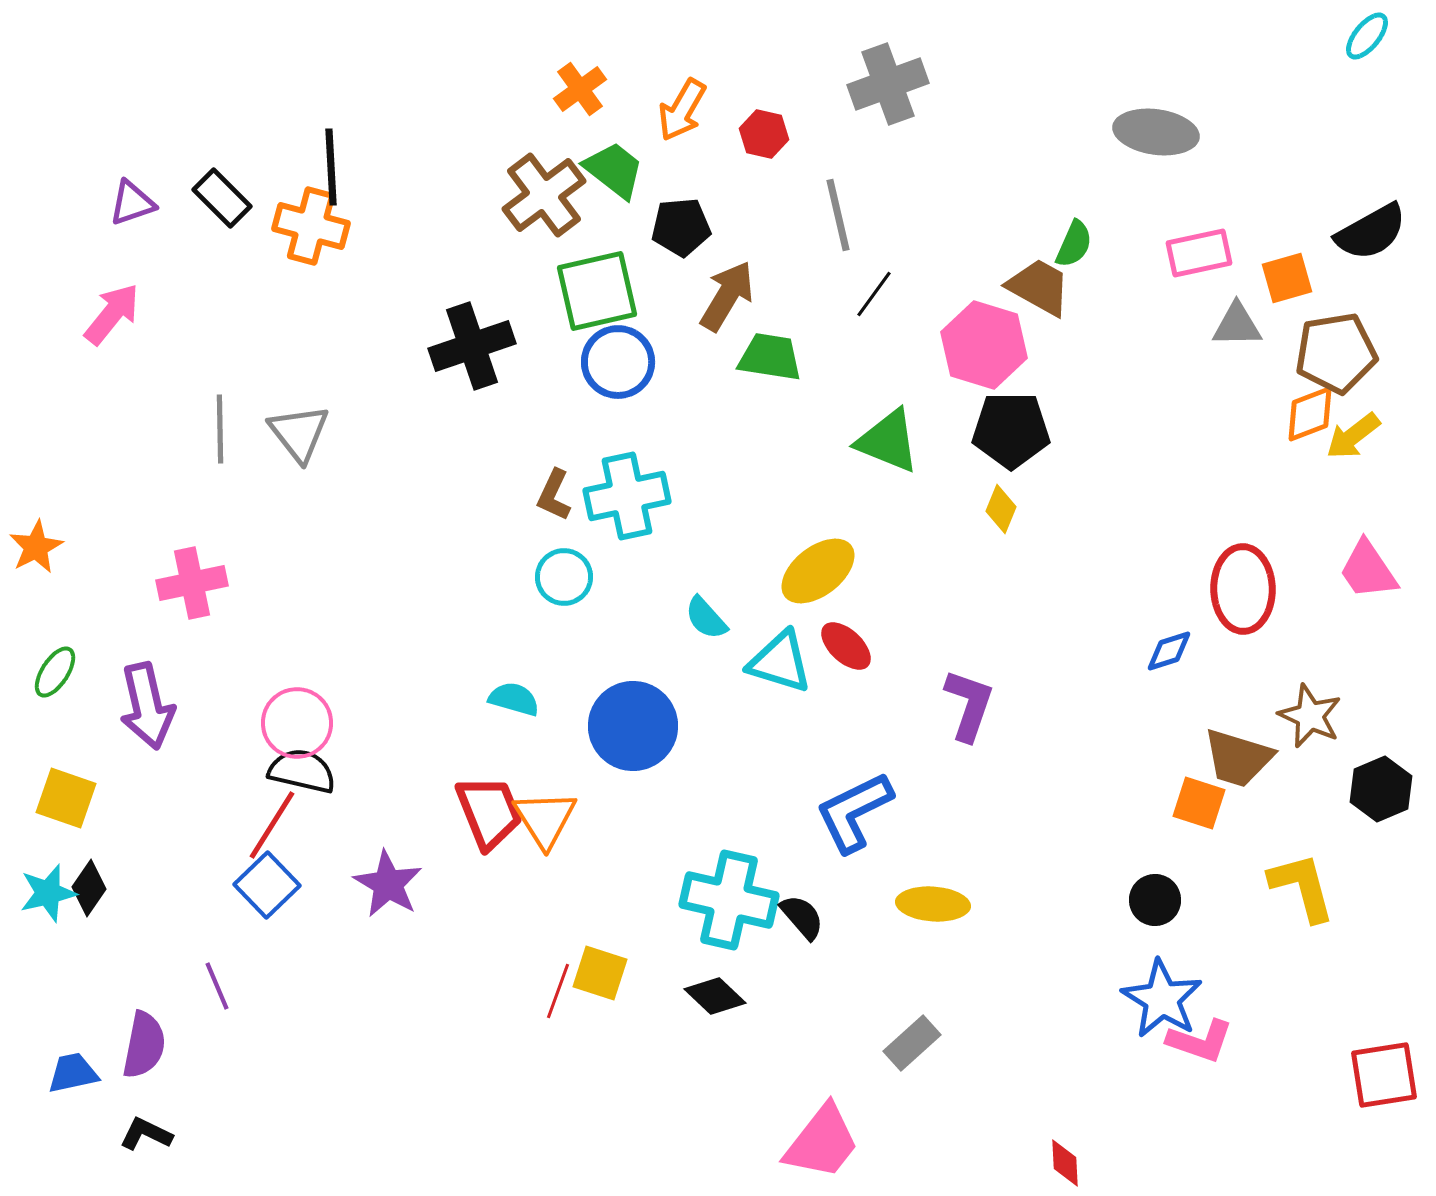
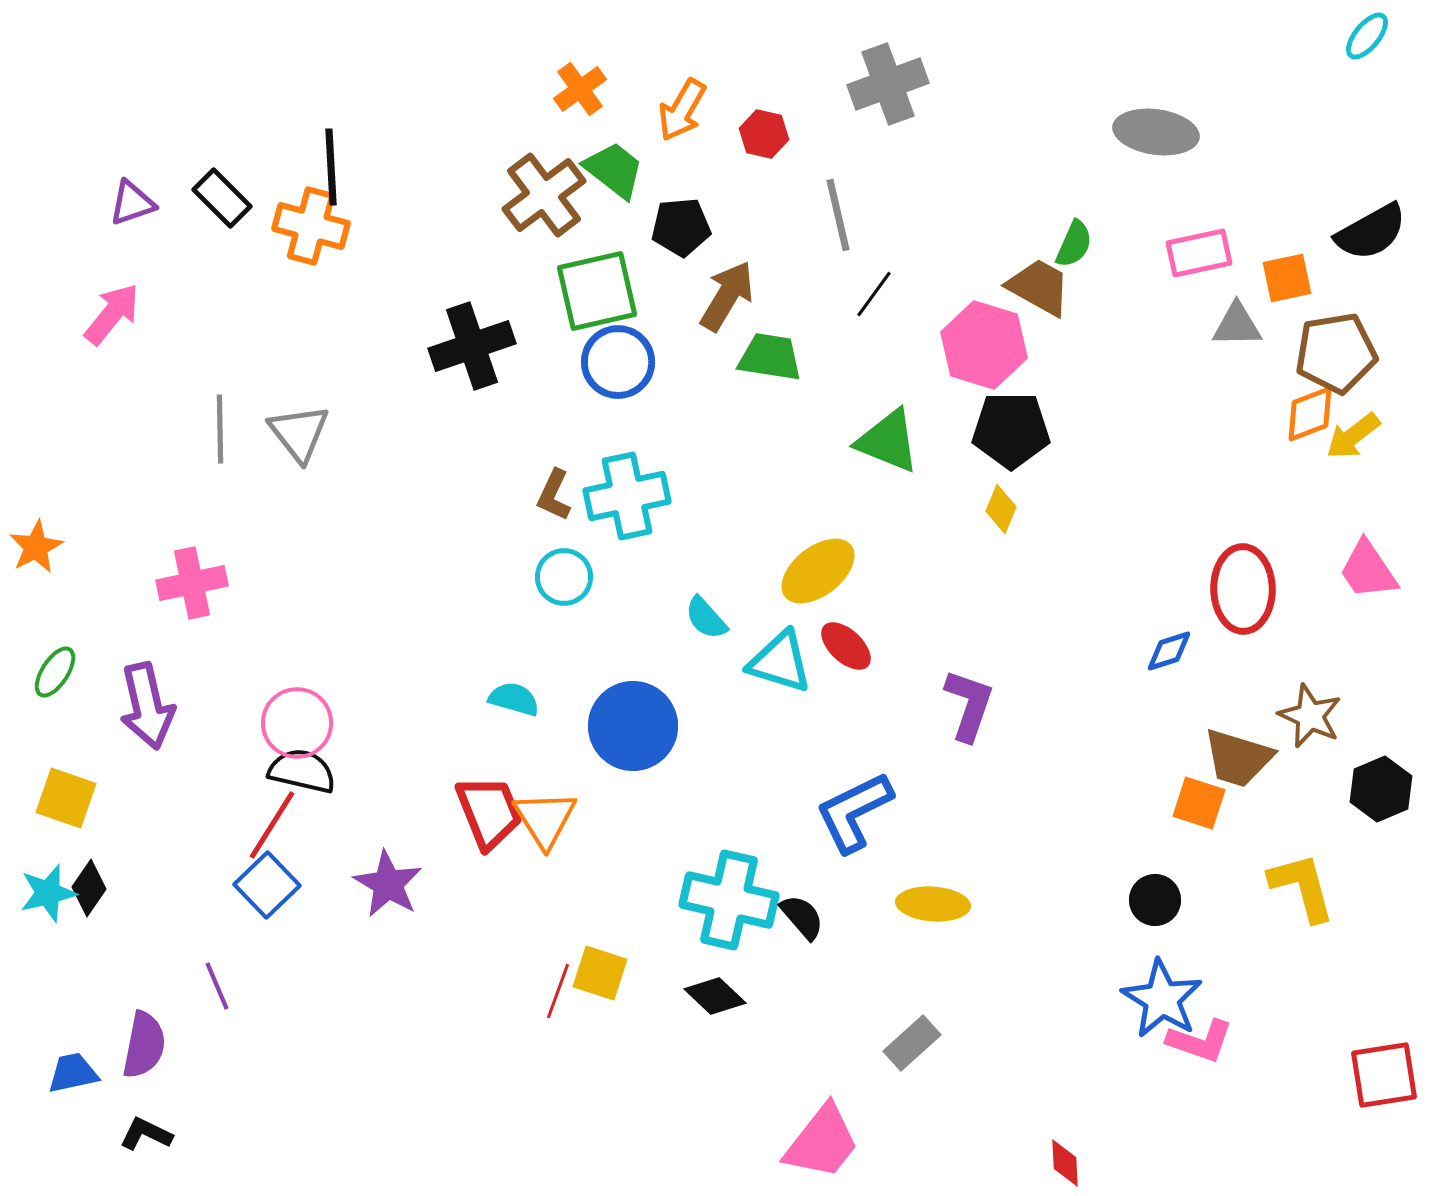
orange square at (1287, 278): rotated 4 degrees clockwise
